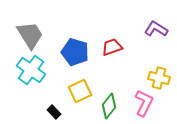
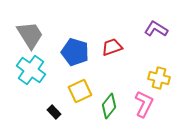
pink L-shape: moved 1 px down
